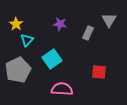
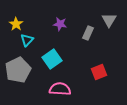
red square: rotated 28 degrees counterclockwise
pink semicircle: moved 2 px left
